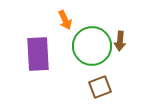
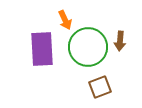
green circle: moved 4 px left, 1 px down
purple rectangle: moved 4 px right, 5 px up
